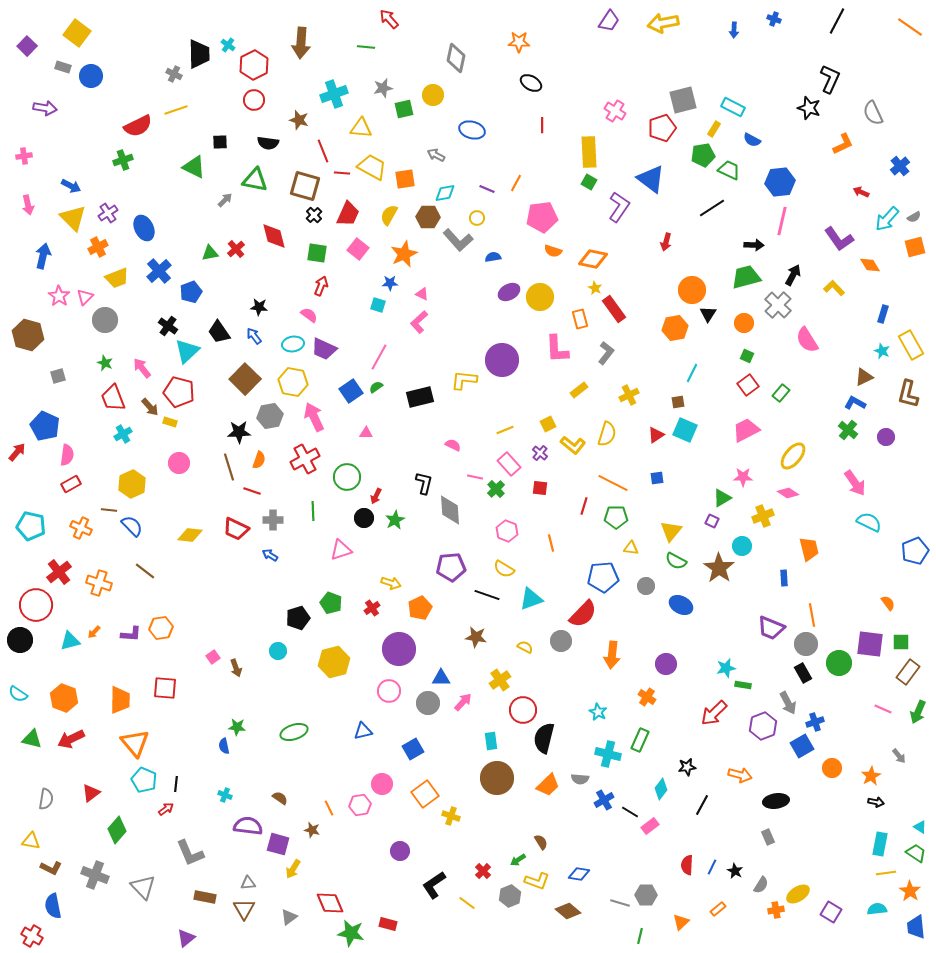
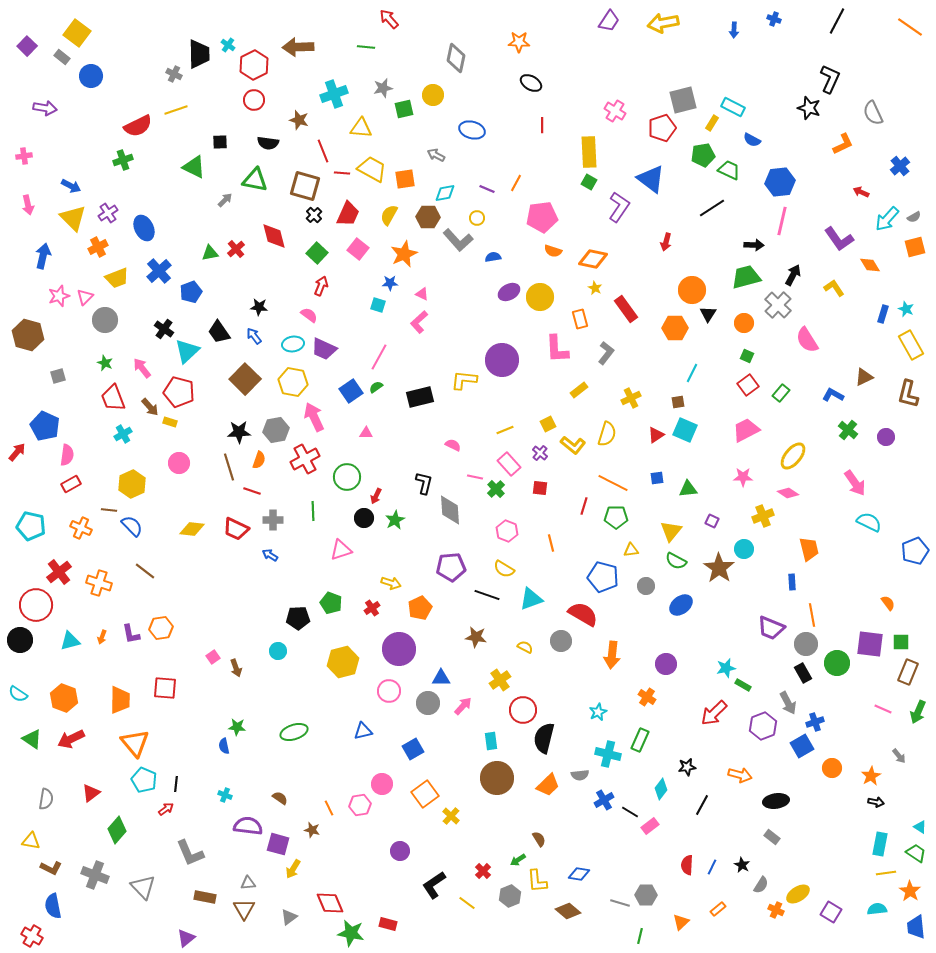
brown arrow at (301, 43): moved 3 px left, 4 px down; rotated 84 degrees clockwise
gray rectangle at (63, 67): moved 1 px left, 10 px up; rotated 21 degrees clockwise
yellow rectangle at (714, 129): moved 2 px left, 6 px up
yellow trapezoid at (372, 167): moved 2 px down
green square at (317, 253): rotated 35 degrees clockwise
yellow L-shape at (834, 288): rotated 10 degrees clockwise
pink star at (59, 296): rotated 20 degrees clockwise
red rectangle at (614, 309): moved 12 px right
black cross at (168, 326): moved 4 px left, 3 px down
orange hexagon at (675, 328): rotated 10 degrees clockwise
cyan star at (882, 351): moved 24 px right, 42 px up
yellow cross at (629, 395): moved 2 px right, 3 px down
blue L-shape at (855, 403): moved 22 px left, 8 px up
gray hexagon at (270, 416): moved 6 px right, 14 px down
green triangle at (722, 498): moved 34 px left, 9 px up; rotated 24 degrees clockwise
yellow diamond at (190, 535): moved 2 px right, 6 px up
cyan circle at (742, 546): moved 2 px right, 3 px down
yellow triangle at (631, 548): moved 2 px down; rotated 14 degrees counterclockwise
blue pentagon at (603, 577): rotated 20 degrees clockwise
blue rectangle at (784, 578): moved 8 px right, 4 px down
blue ellipse at (681, 605): rotated 65 degrees counterclockwise
red semicircle at (583, 614): rotated 104 degrees counterclockwise
black pentagon at (298, 618): rotated 15 degrees clockwise
orange arrow at (94, 632): moved 8 px right, 5 px down; rotated 24 degrees counterclockwise
purple L-shape at (131, 634): rotated 75 degrees clockwise
yellow hexagon at (334, 662): moved 9 px right
green circle at (839, 663): moved 2 px left
brown rectangle at (908, 672): rotated 15 degrees counterclockwise
green rectangle at (743, 685): rotated 21 degrees clockwise
pink arrow at (463, 702): moved 4 px down
cyan star at (598, 712): rotated 18 degrees clockwise
green triangle at (32, 739): rotated 20 degrees clockwise
gray semicircle at (580, 779): moved 4 px up; rotated 12 degrees counterclockwise
yellow cross at (451, 816): rotated 24 degrees clockwise
gray rectangle at (768, 837): moved 4 px right; rotated 28 degrees counterclockwise
brown semicircle at (541, 842): moved 2 px left, 3 px up
black star at (735, 871): moved 7 px right, 6 px up
yellow L-shape at (537, 881): rotated 65 degrees clockwise
orange cross at (776, 910): rotated 35 degrees clockwise
